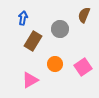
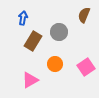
gray circle: moved 1 px left, 3 px down
pink square: moved 3 px right
